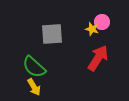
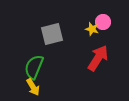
pink circle: moved 1 px right
gray square: rotated 10 degrees counterclockwise
green semicircle: rotated 70 degrees clockwise
yellow arrow: moved 1 px left
